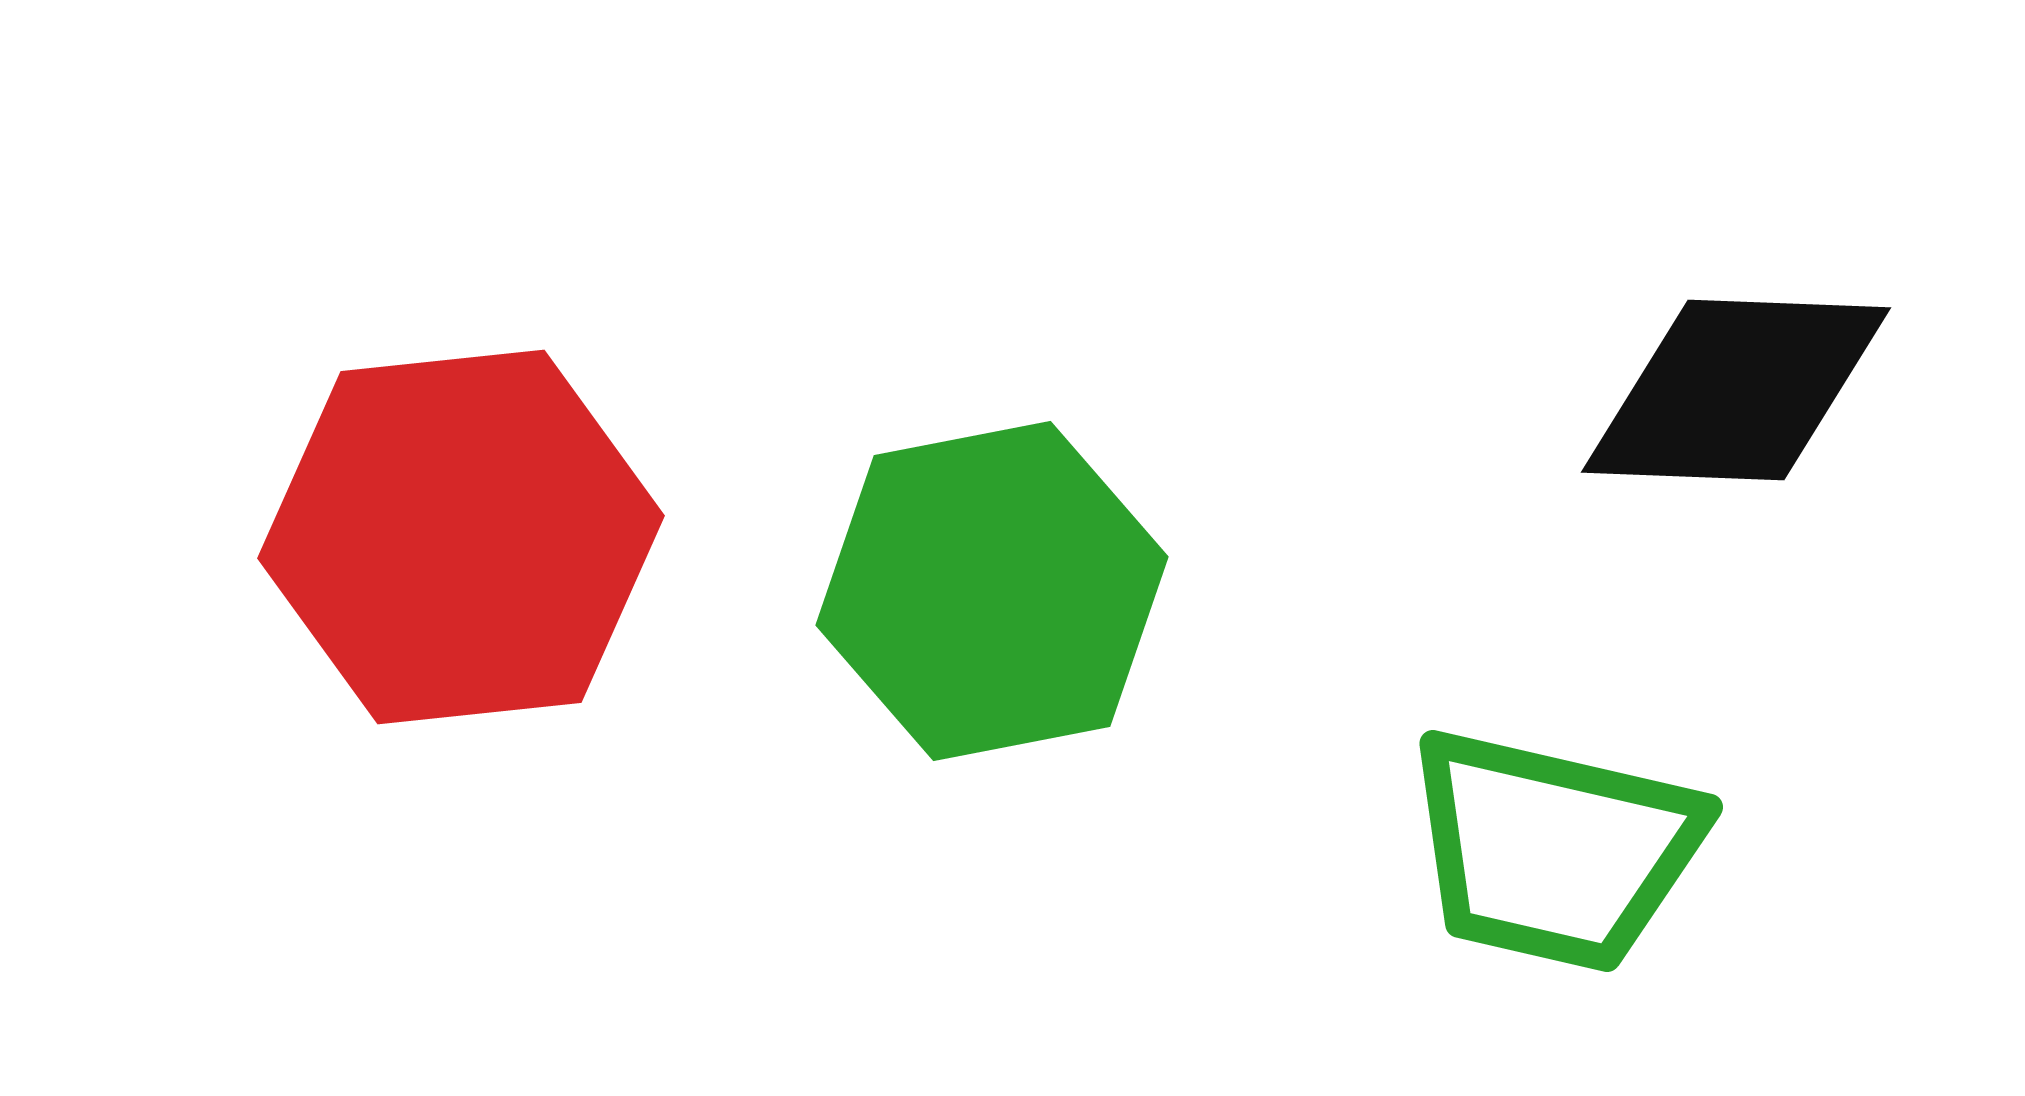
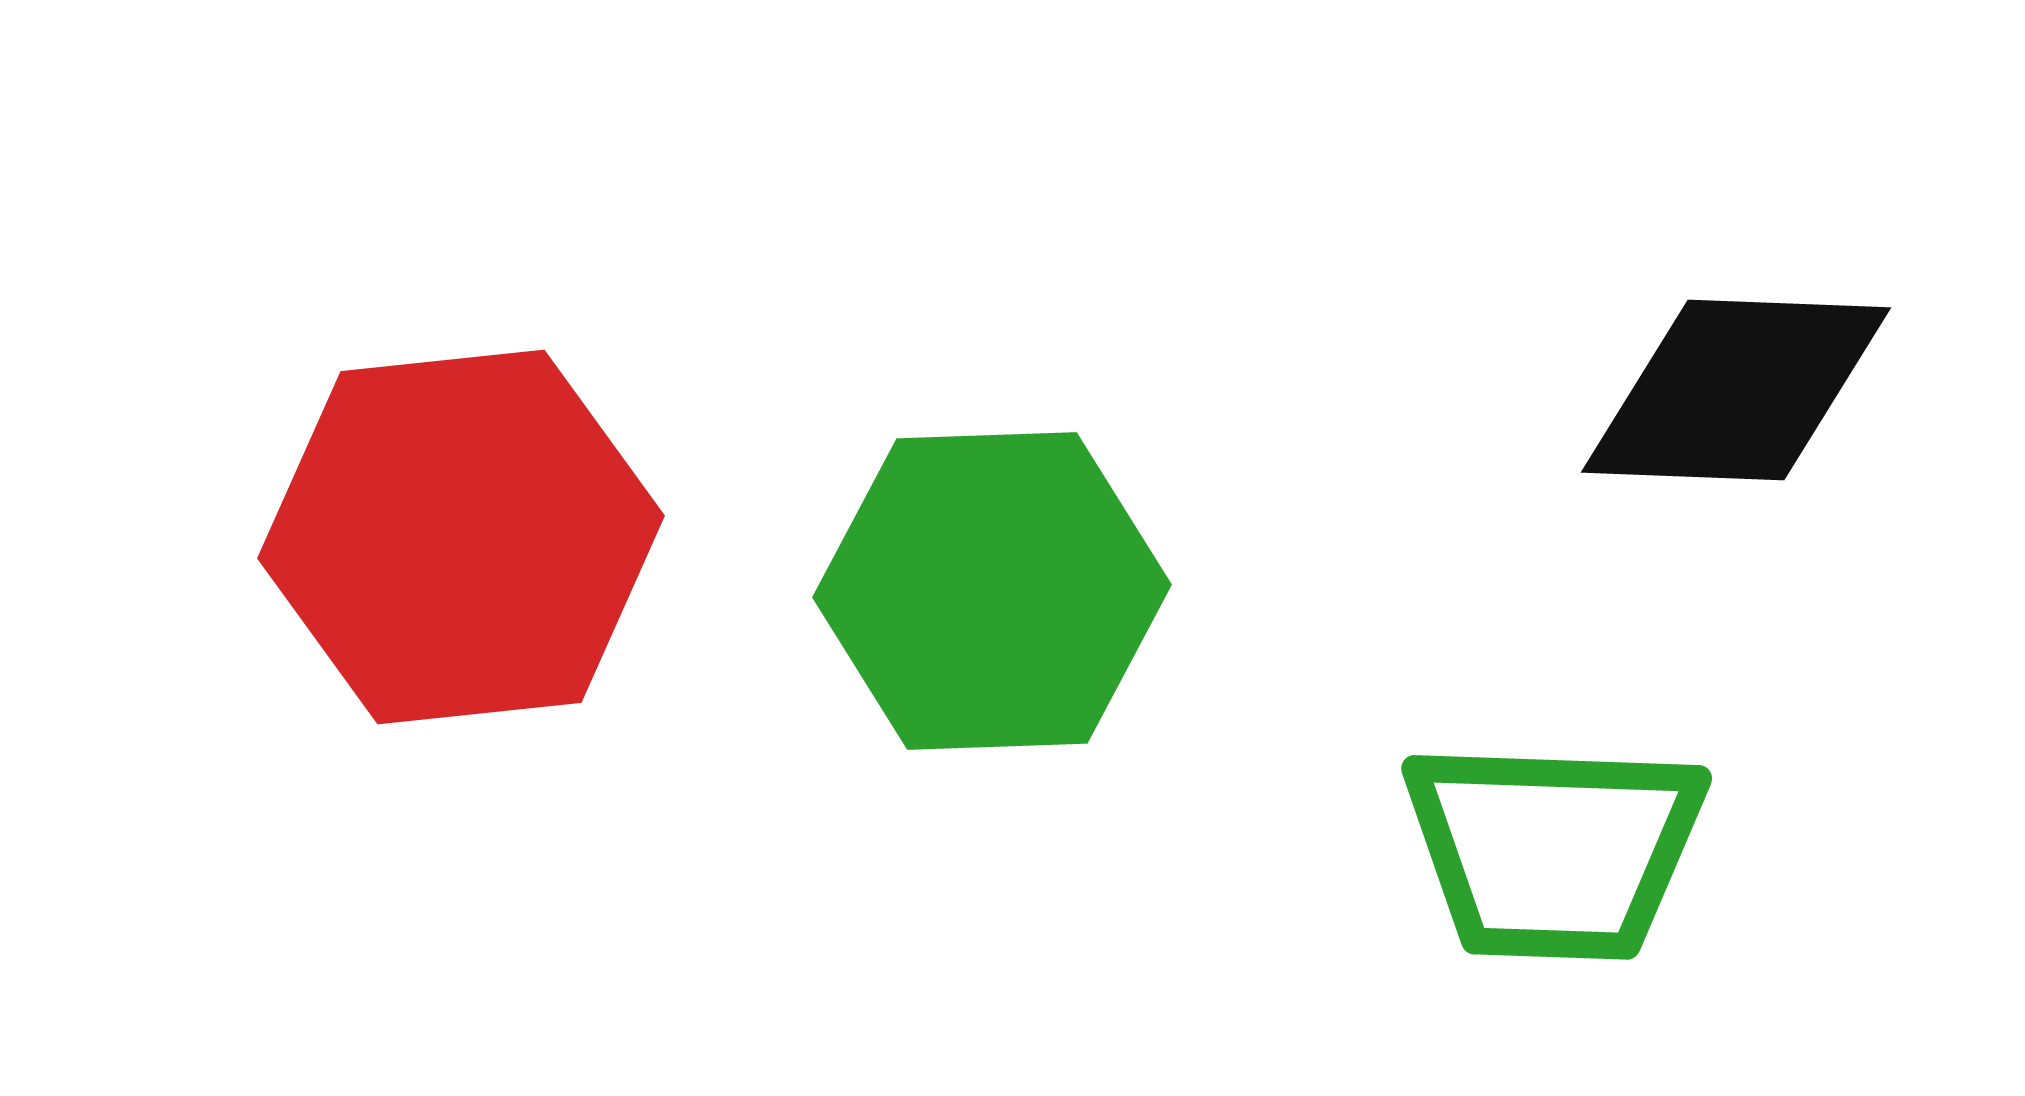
green hexagon: rotated 9 degrees clockwise
green trapezoid: rotated 11 degrees counterclockwise
